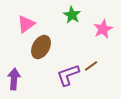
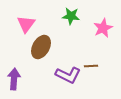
green star: moved 1 px left, 1 px down; rotated 24 degrees counterclockwise
pink triangle: rotated 18 degrees counterclockwise
pink star: moved 1 px up
brown line: rotated 32 degrees clockwise
purple L-shape: rotated 135 degrees counterclockwise
